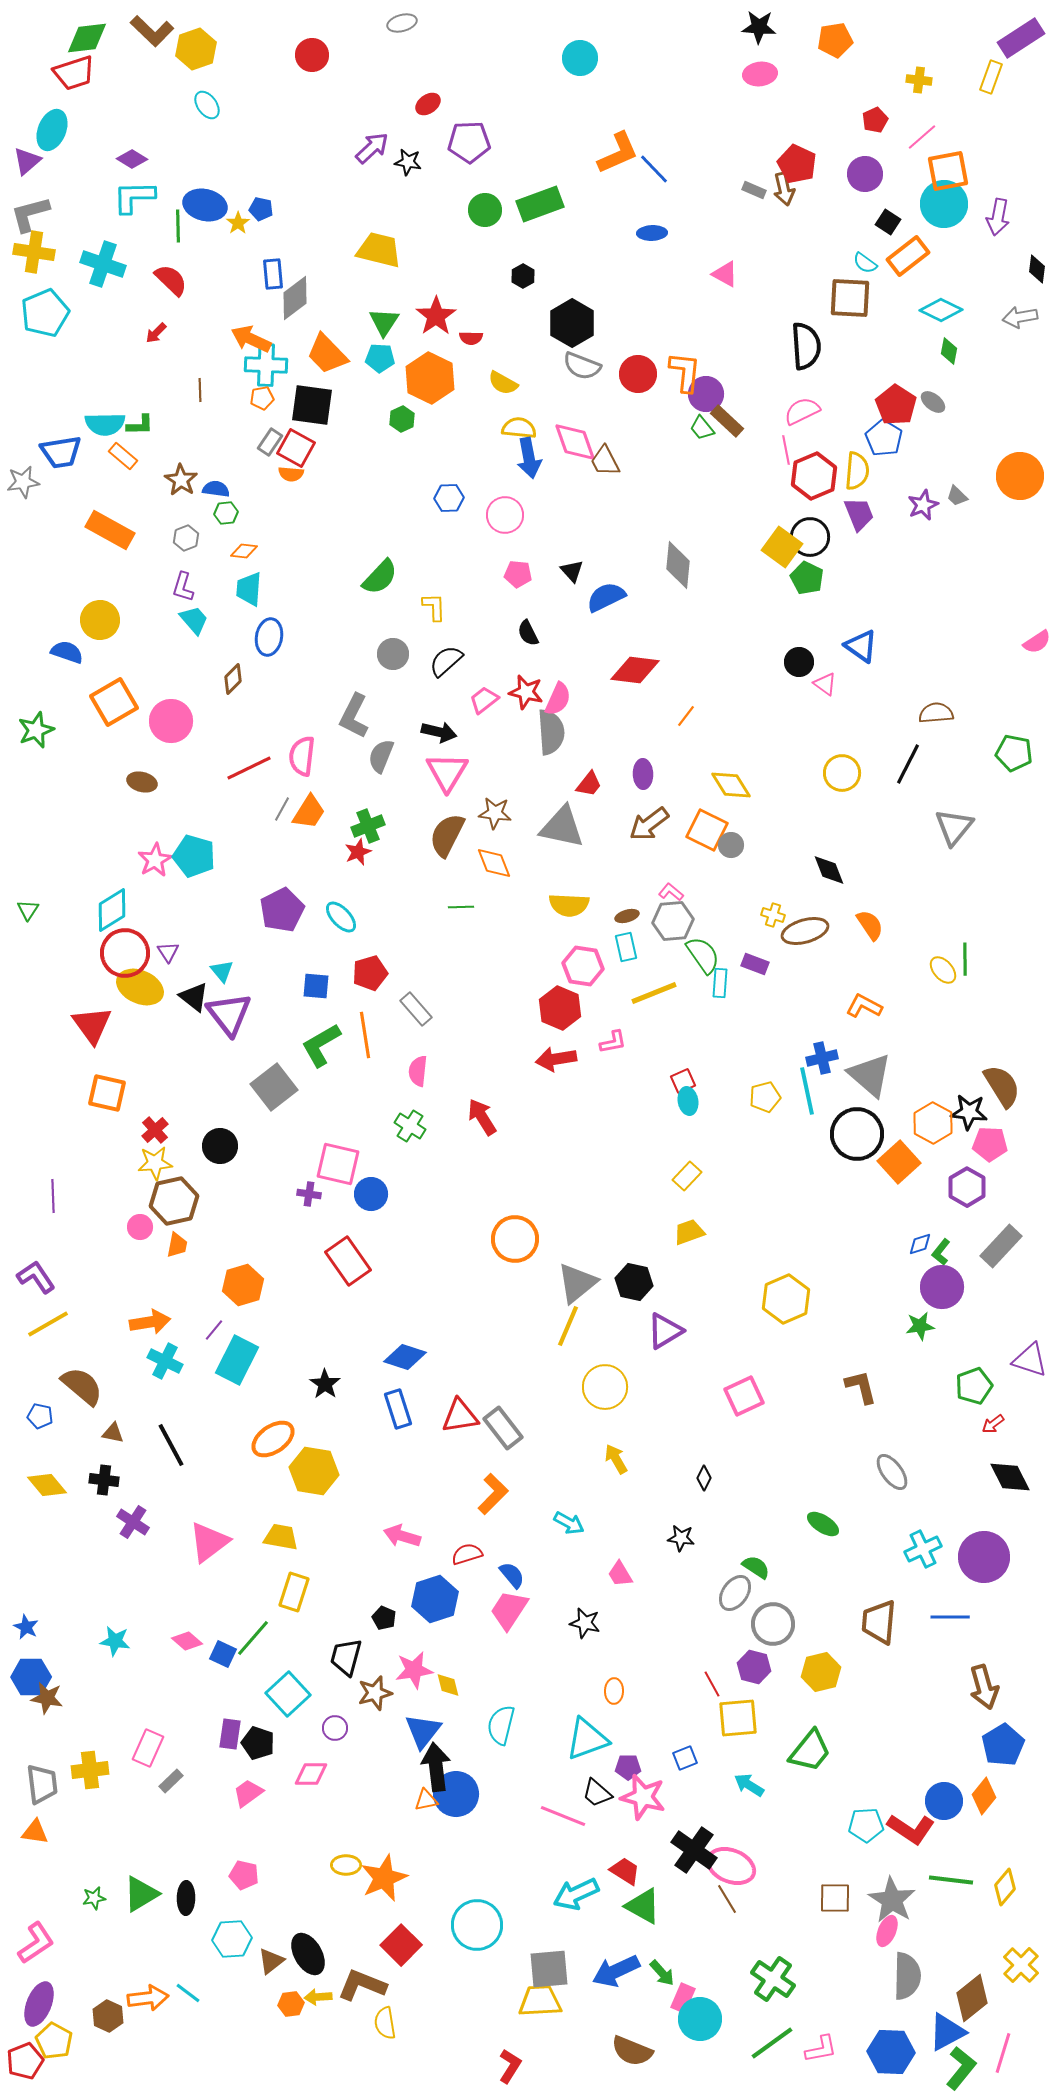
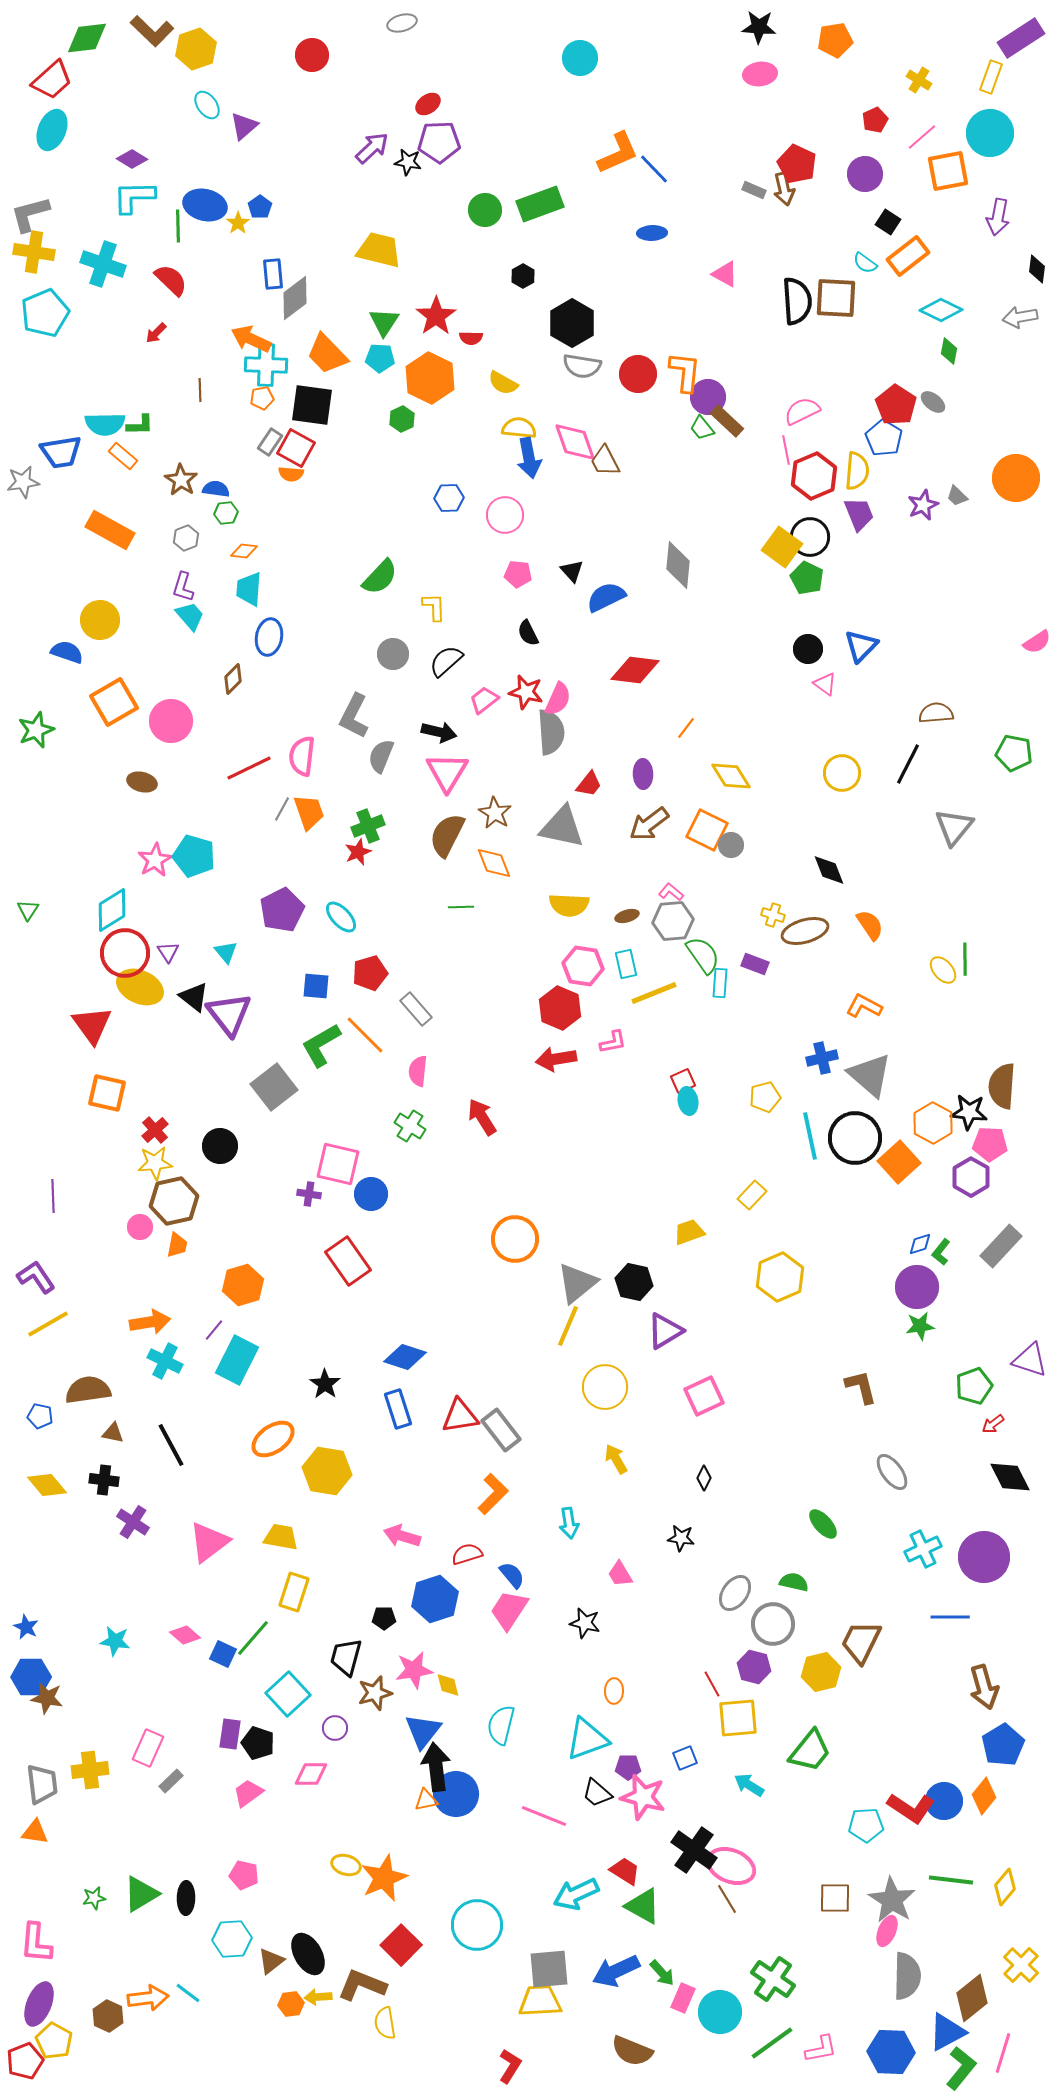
red trapezoid at (74, 73): moved 22 px left, 7 px down; rotated 24 degrees counterclockwise
yellow cross at (919, 80): rotated 25 degrees clockwise
purple pentagon at (469, 142): moved 30 px left
purple triangle at (27, 161): moved 217 px right, 35 px up
cyan circle at (944, 204): moved 46 px right, 71 px up
blue pentagon at (261, 209): moved 1 px left, 2 px up; rotated 25 degrees clockwise
brown square at (850, 298): moved 14 px left
black semicircle at (806, 346): moved 9 px left, 45 px up
gray semicircle at (582, 366): rotated 12 degrees counterclockwise
purple circle at (706, 394): moved 2 px right, 3 px down
orange circle at (1020, 476): moved 4 px left, 2 px down
cyan trapezoid at (194, 620): moved 4 px left, 4 px up
blue triangle at (861, 646): rotated 39 degrees clockwise
black circle at (799, 662): moved 9 px right, 13 px up
orange line at (686, 716): moved 12 px down
yellow diamond at (731, 785): moved 9 px up
orange trapezoid at (309, 812): rotated 51 degrees counterclockwise
brown star at (495, 813): rotated 24 degrees clockwise
cyan rectangle at (626, 947): moved 17 px down
cyan triangle at (222, 971): moved 4 px right, 19 px up
orange line at (365, 1035): rotated 36 degrees counterclockwise
brown semicircle at (1002, 1086): rotated 144 degrees counterclockwise
cyan line at (807, 1091): moved 3 px right, 45 px down
black circle at (857, 1134): moved 2 px left, 4 px down
yellow rectangle at (687, 1176): moved 65 px right, 19 px down
purple hexagon at (967, 1187): moved 4 px right, 10 px up
purple circle at (942, 1287): moved 25 px left
yellow hexagon at (786, 1299): moved 6 px left, 22 px up
brown semicircle at (82, 1386): moved 6 px right, 4 px down; rotated 48 degrees counterclockwise
pink square at (744, 1396): moved 40 px left
gray rectangle at (503, 1428): moved 2 px left, 2 px down
yellow hexagon at (314, 1471): moved 13 px right
cyan arrow at (569, 1523): rotated 52 degrees clockwise
green ellipse at (823, 1524): rotated 16 degrees clockwise
green semicircle at (756, 1567): moved 38 px right, 15 px down; rotated 20 degrees counterclockwise
black pentagon at (384, 1618): rotated 25 degrees counterclockwise
brown trapezoid at (879, 1622): moved 18 px left, 20 px down; rotated 21 degrees clockwise
pink diamond at (187, 1641): moved 2 px left, 6 px up
pink line at (563, 1816): moved 19 px left
red L-shape at (911, 1829): moved 21 px up
yellow ellipse at (346, 1865): rotated 16 degrees clockwise
pink L-shape at (36, 1943): rotated 129 degrees clockwise
cyan circle at (700, 2019): moved 20 px right, 7 px up
